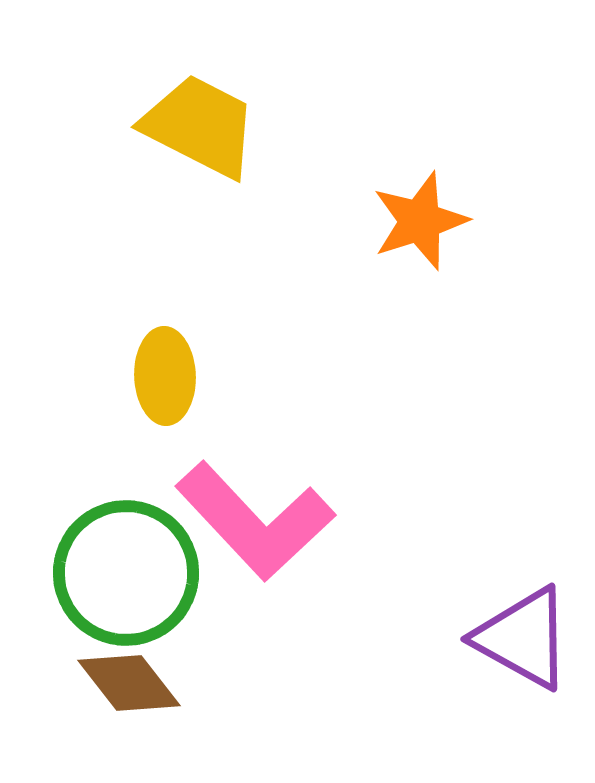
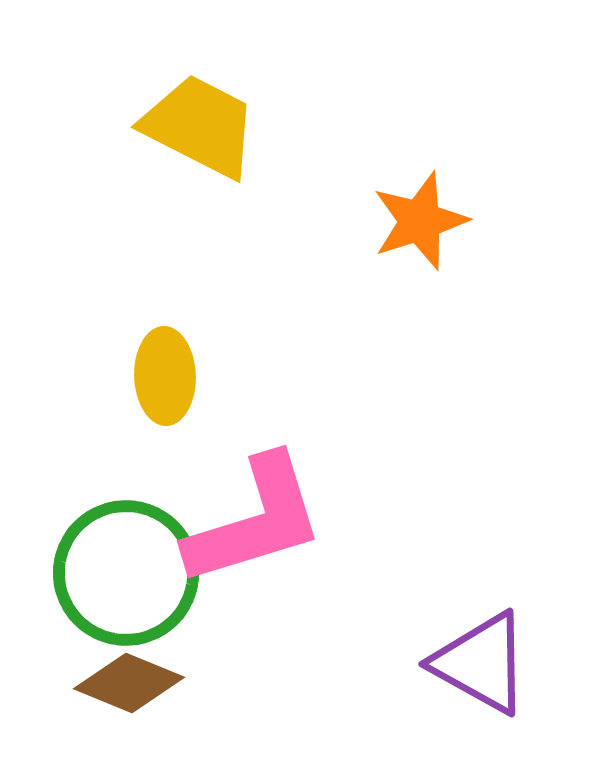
pink L-shape: rotated 64 degrees counterclockwise
purple triangle: moved 42 px left, 25 px down
brown diamond: rotated 30 degrees counterclockwise
